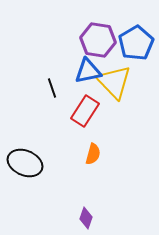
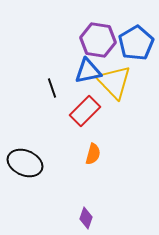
red rectangle: rotated 12 degrees clockwise
